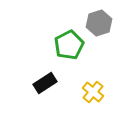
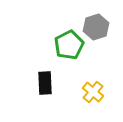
gray hexagon: moved 3 px left, 4 px down
black rectangle: rotated 60 degrees counterclockwise
